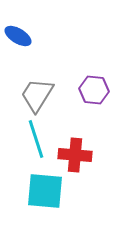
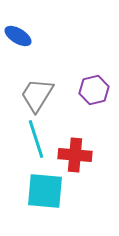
purple hexagon: rotated 20 degrees counterclockwise
